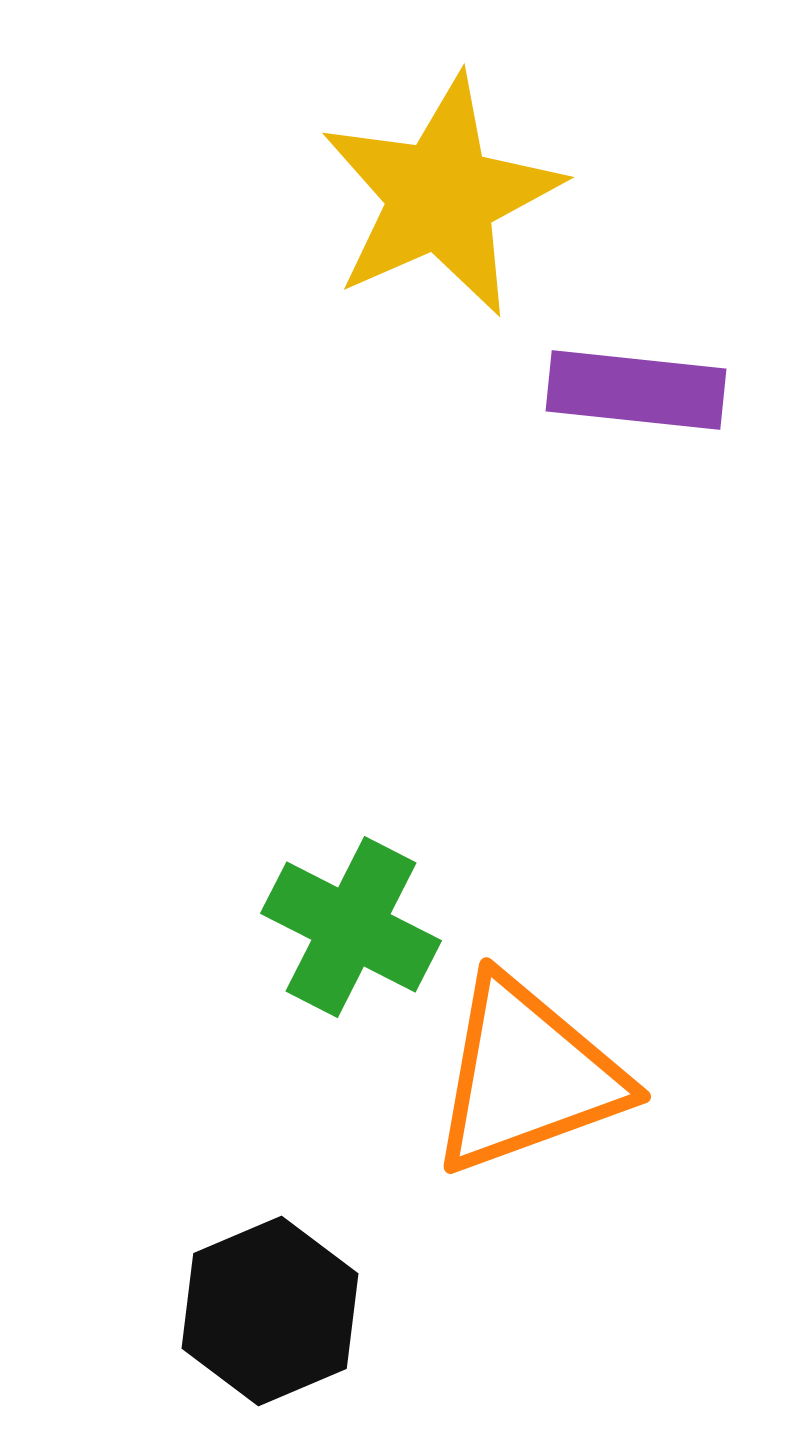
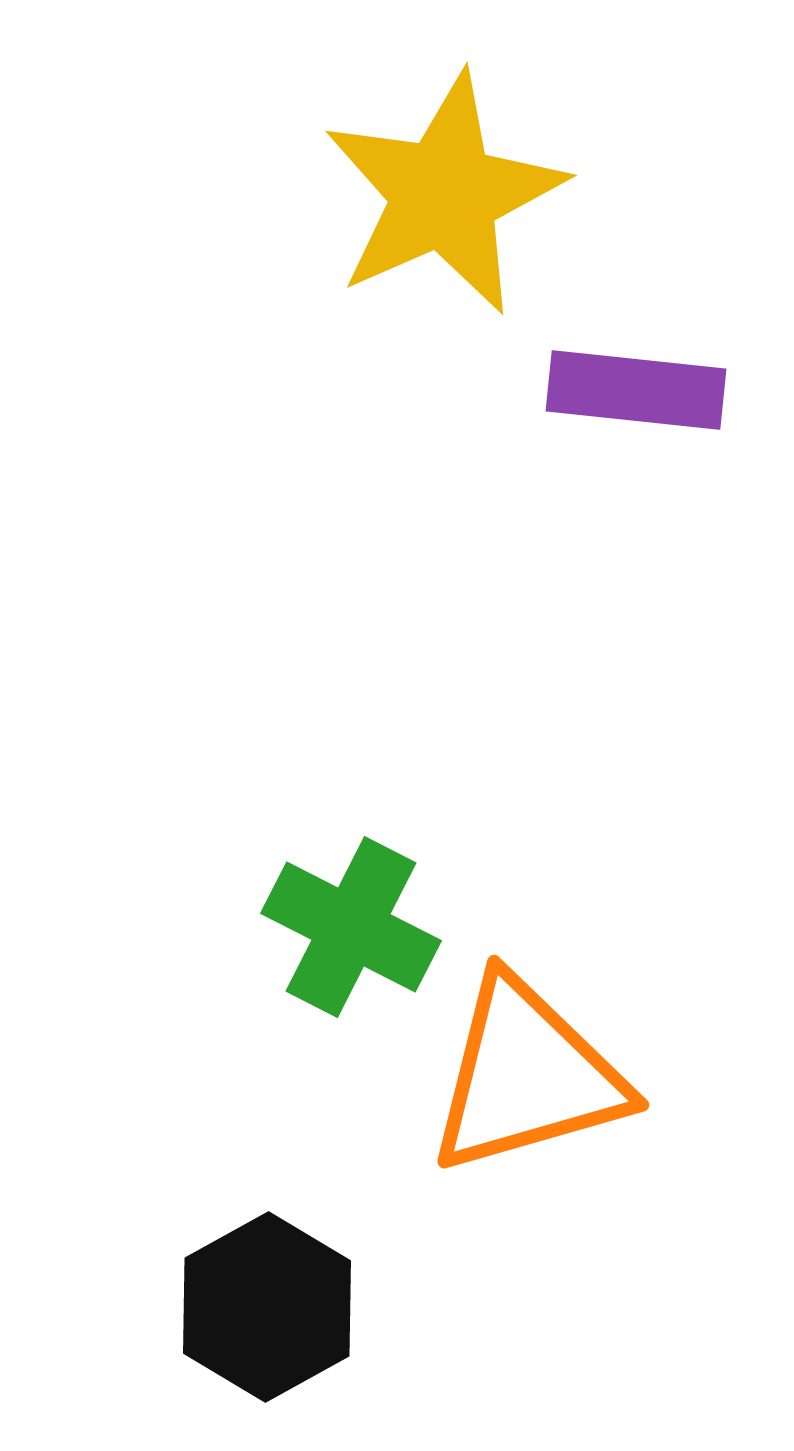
yellow star: moved 3 px right, 2 px up
orange triangle: rotated 4 degrees clockwise
black hexagon: moved 3 px left, 4 px up; rotated 6 degrees counterclockwise
